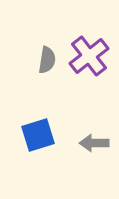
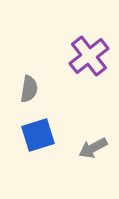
gray semicircle: moved 18 px left, 29 px down
gray arrow: moved 1 px left, 5 px down; rotated 28 degrees counterclockwise
